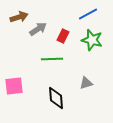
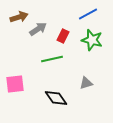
green line: rotated 10 degrees counterclockwise
pink square: moved 1 px right, 2 px up
black diamond: rotated 30 degrees counterclockwise
